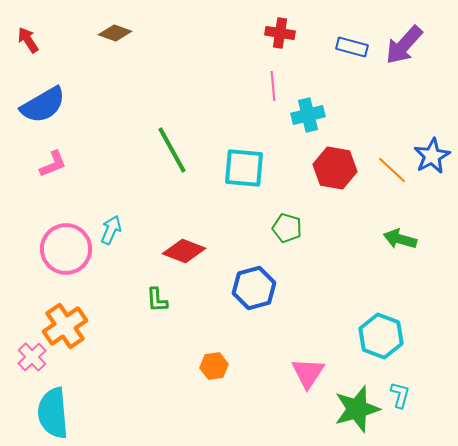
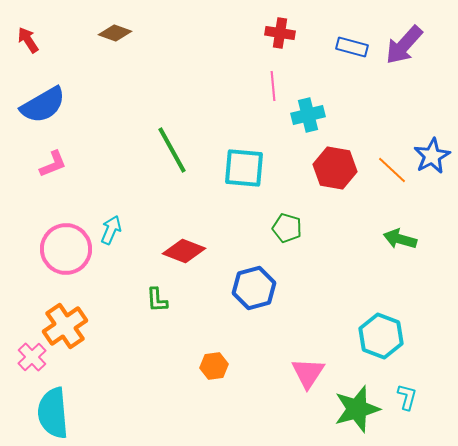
cyan L-shape: moved 7 px right, 2 px down
